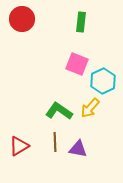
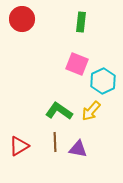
yellow arrow: moved 1 px right, 3 px down
